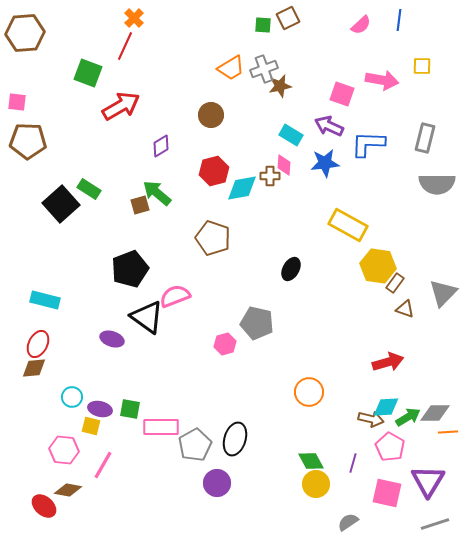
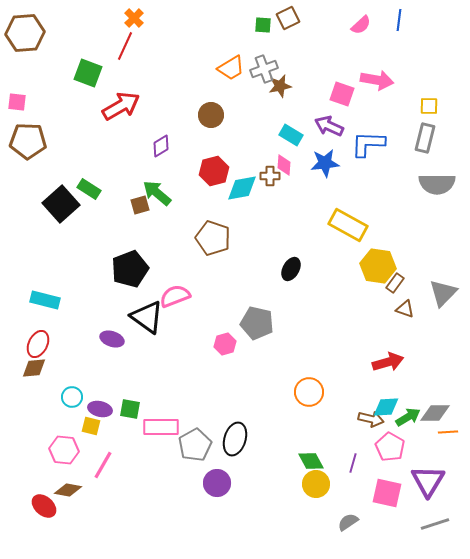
yellow square at (422, 66): moved 7 px right, 40 px down
pink arrow at (382, 80): moved 5 px left
